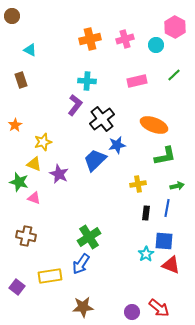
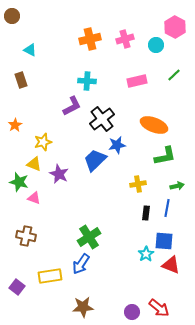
purple L-shape: moved 3 px left, 1 px down; rotated 25 degrees clockwise
